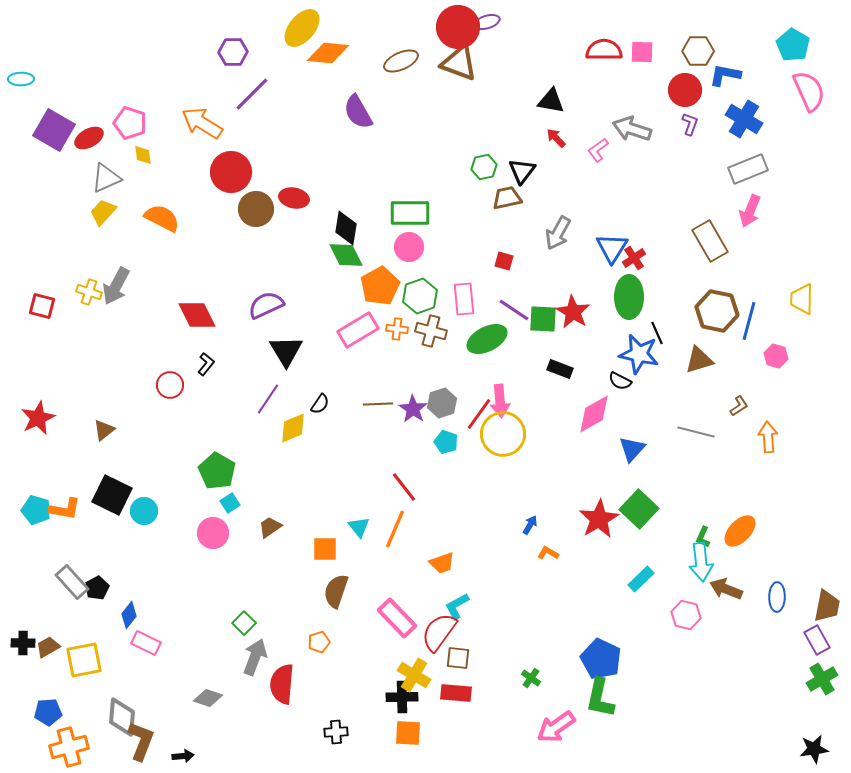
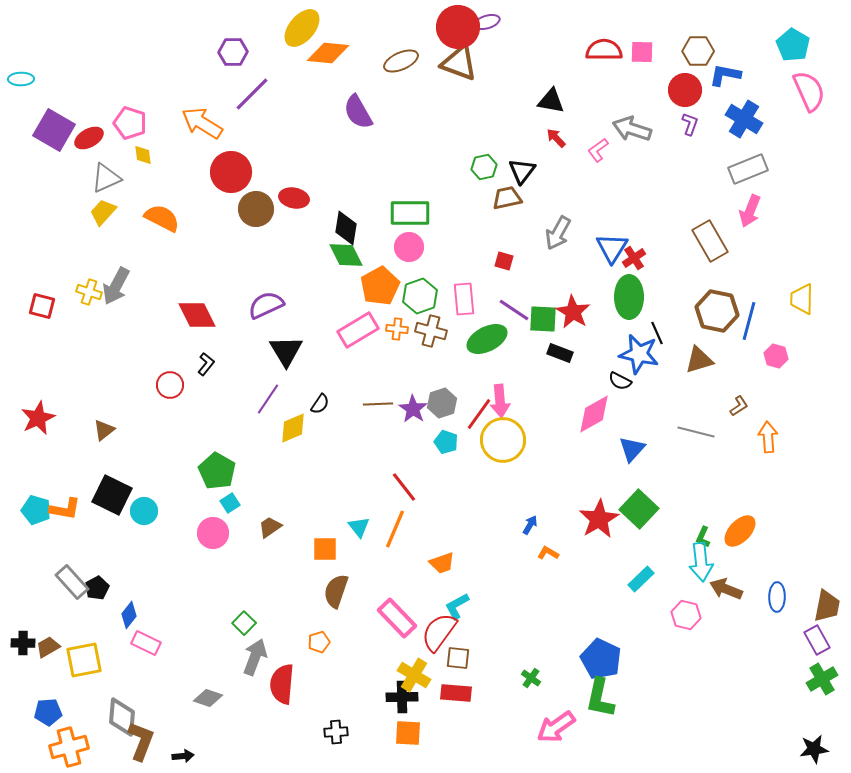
black rectangle at (560, 369): moved 16 px up
yellow circle at (503, 434): moved 6 px down
